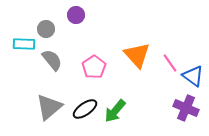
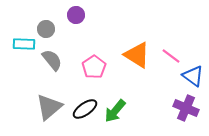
orange triangle: rotated 16 degrees counterclockwise
pink line: moved 1 px right, 7 px up; rotated 18 degrees counterclockwise
